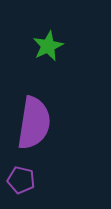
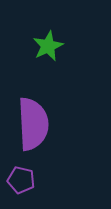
purple semicircle: moved 1 px left, 1 px down; rotated 12 degrees counterclockwise
